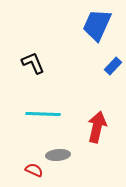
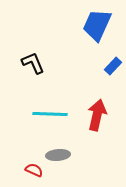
cyan line: moved 7 px right
red arrow: moved 12 px up
